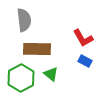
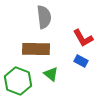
gray semicircle: moved 20 px right, 3 px up
brown rectangle: moved 1 px left
blue rectangle: moved 4 px left
green hexagon: moved 3 px left, 3 px down; rotated 12 degrees counterclockwise
